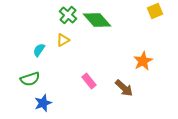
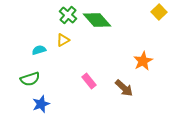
yellow square: moved 4 px right, 1 px down; rotated 21 degrees counterclockwise
cyan semicircle: rotated 40 degrees clockwise
blue star: moved 2 px left, 1 px down
